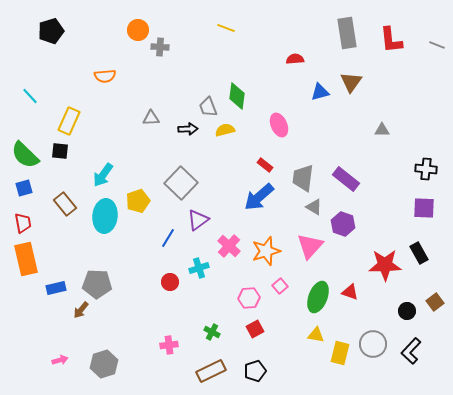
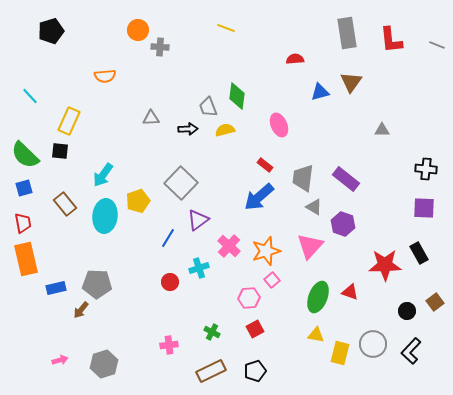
pink square at (280, 286): moved 8 px left, 6 px up
